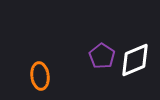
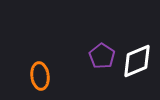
white diamond: moved 2 px right, 1 px down
